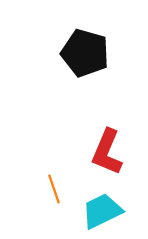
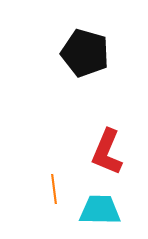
orange line: rotated 12 degrees clockwise
cyan trapezoid: moved 2 px left, 1 px up; rotated 27 degrees clockwise
